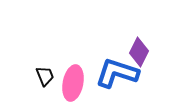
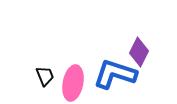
blue L-shape: moved 2 px left, 1 px down
